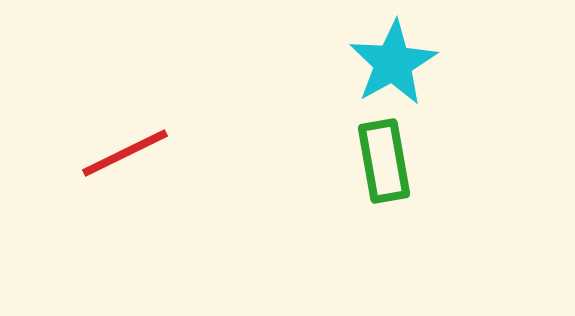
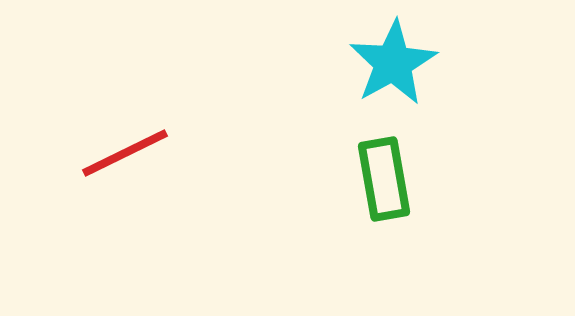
green rectangle: moved 18 px down
